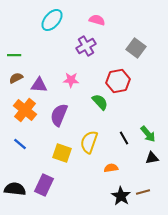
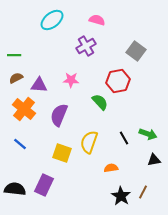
cyan ellipse: rotated 10 degrees clockwise
gray square: moved 3 px down
orange cross: moved 1 px left, 1 px up
green arrow: rotated 30 degrees counterclockwise
black triangle: moved 2 px right, 2 px down
brown line: rotated 48 degrees counterclockwise
